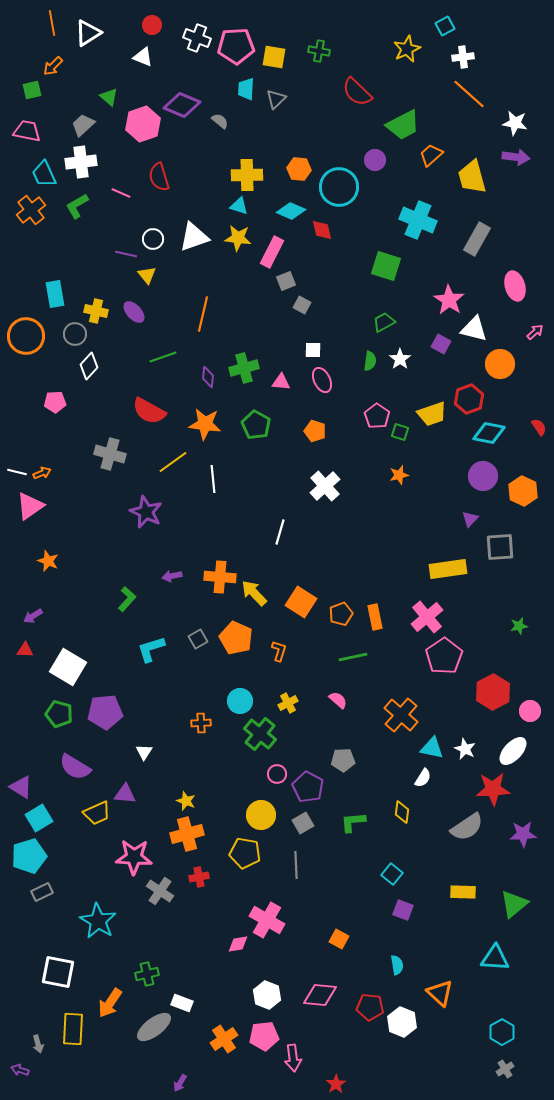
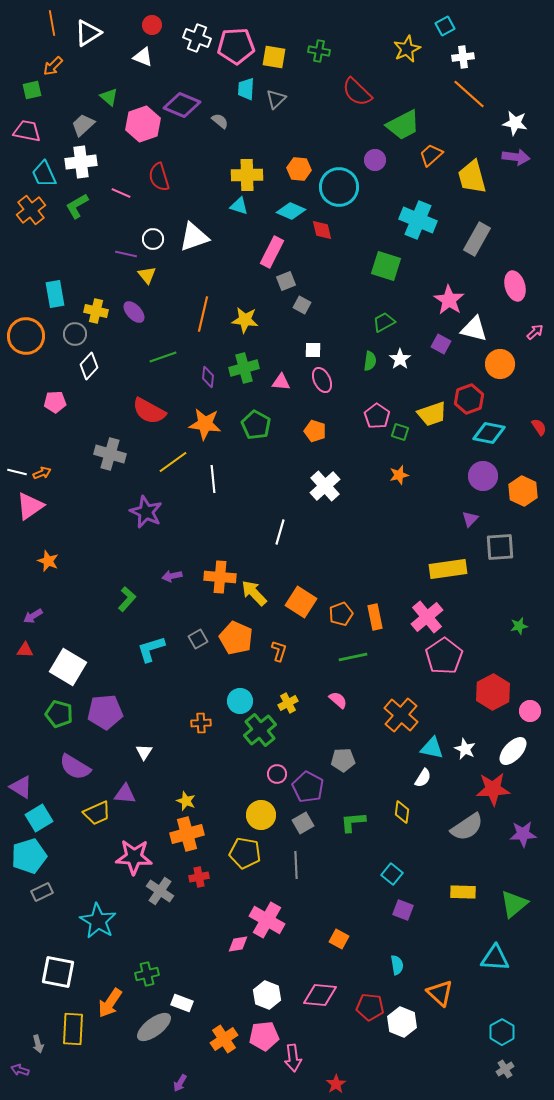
yellow star at (238, 238): moved 7 px right, 82 px down
green cross at (260, 734): moved 4 px up; rotated 12 degrees clockwise
